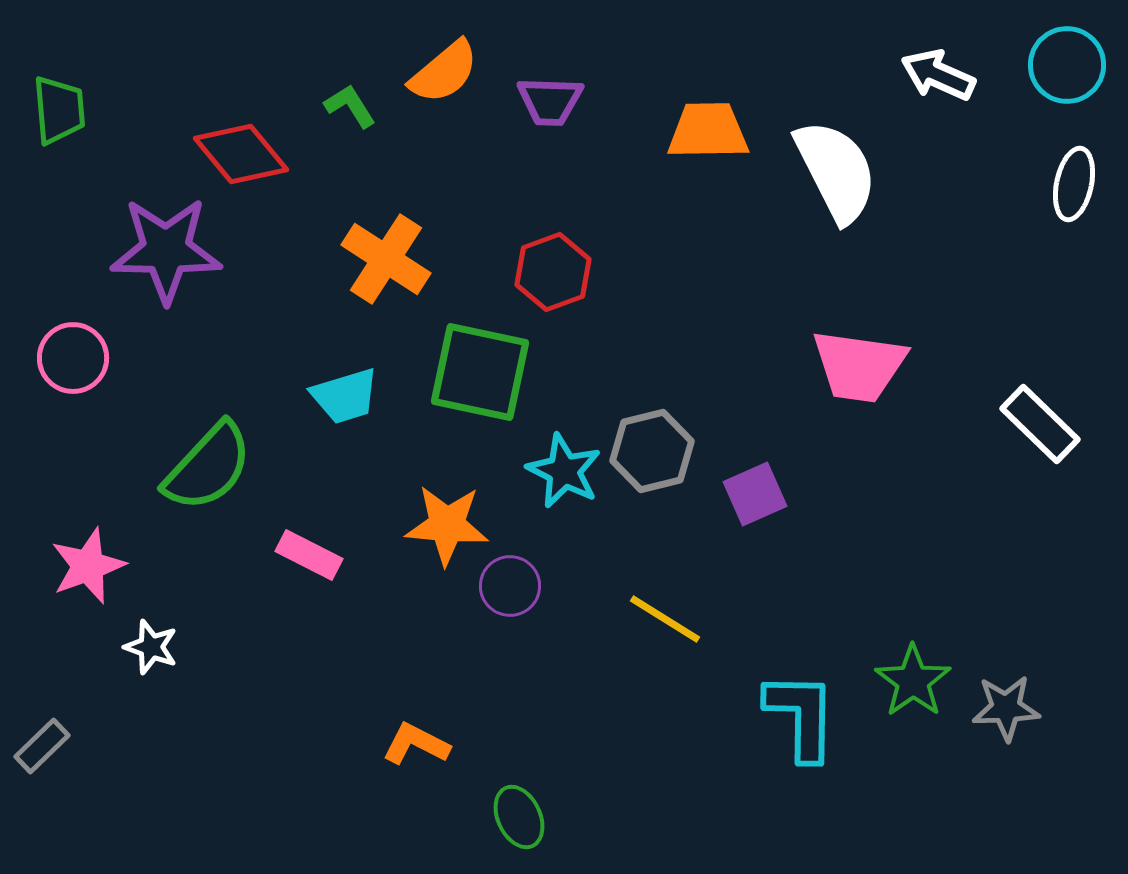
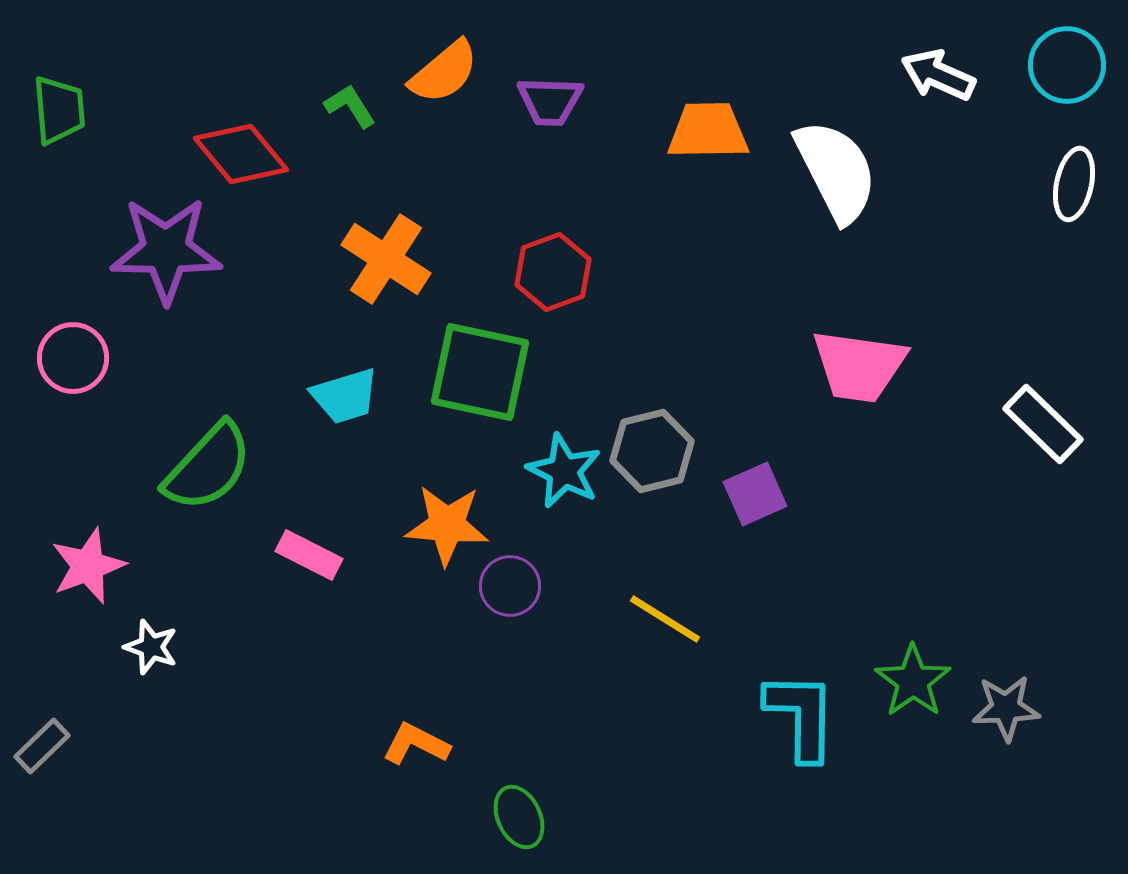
white rectangle: moved 3 px right
